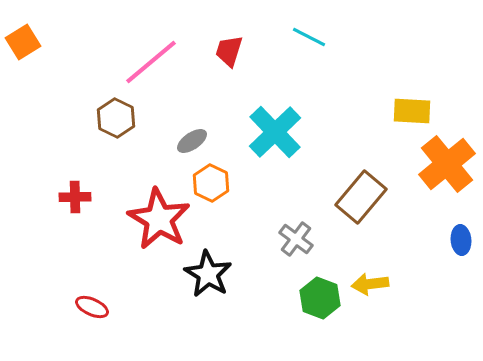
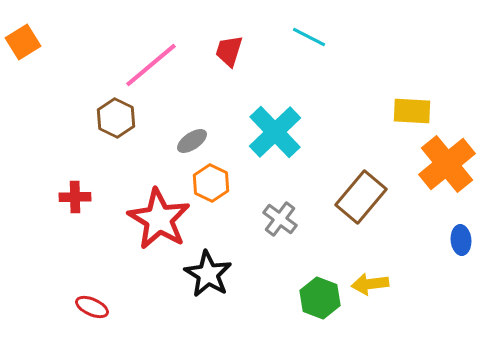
pink line: moved 3 px down
gray cross: moved 16 px left, 20 px up
